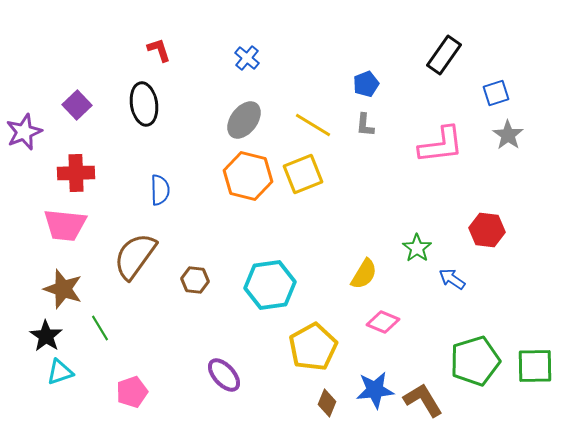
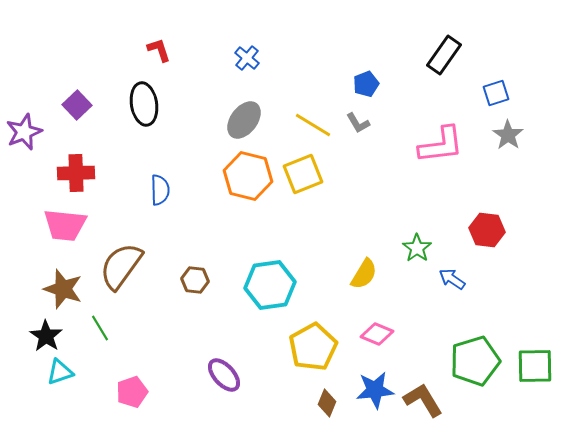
gray L-shape: moved 7 px left, 2 px up; rotated 35 degrees counterclockwise
brown semicircle: moved 14 px left, 10 px down
pink diamond: moved 6 px left, 12 px down
